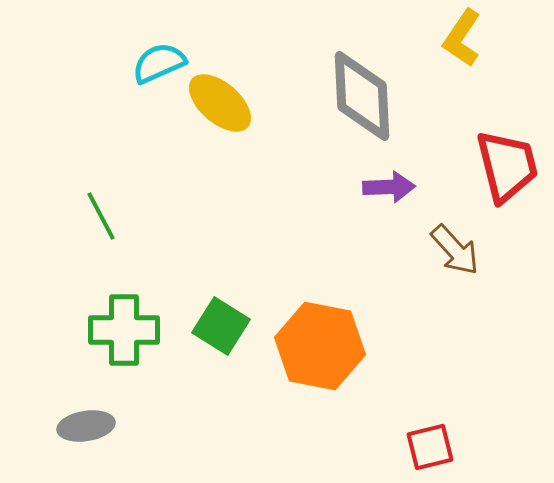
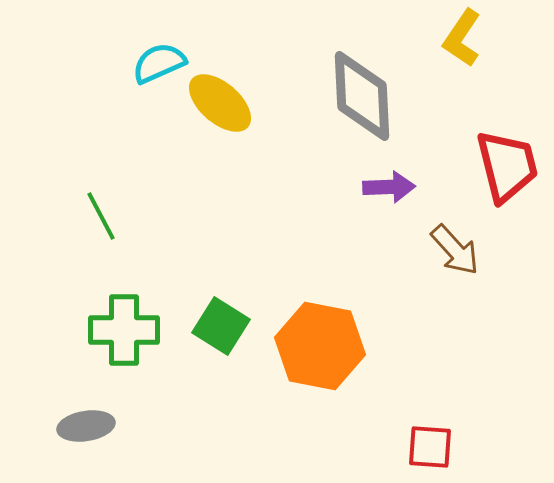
red square: rotated 18 degrees clockwise
